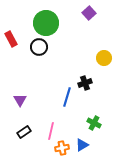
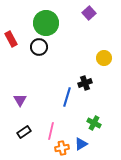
blue triangle: moved 1 px left, 1 px up
